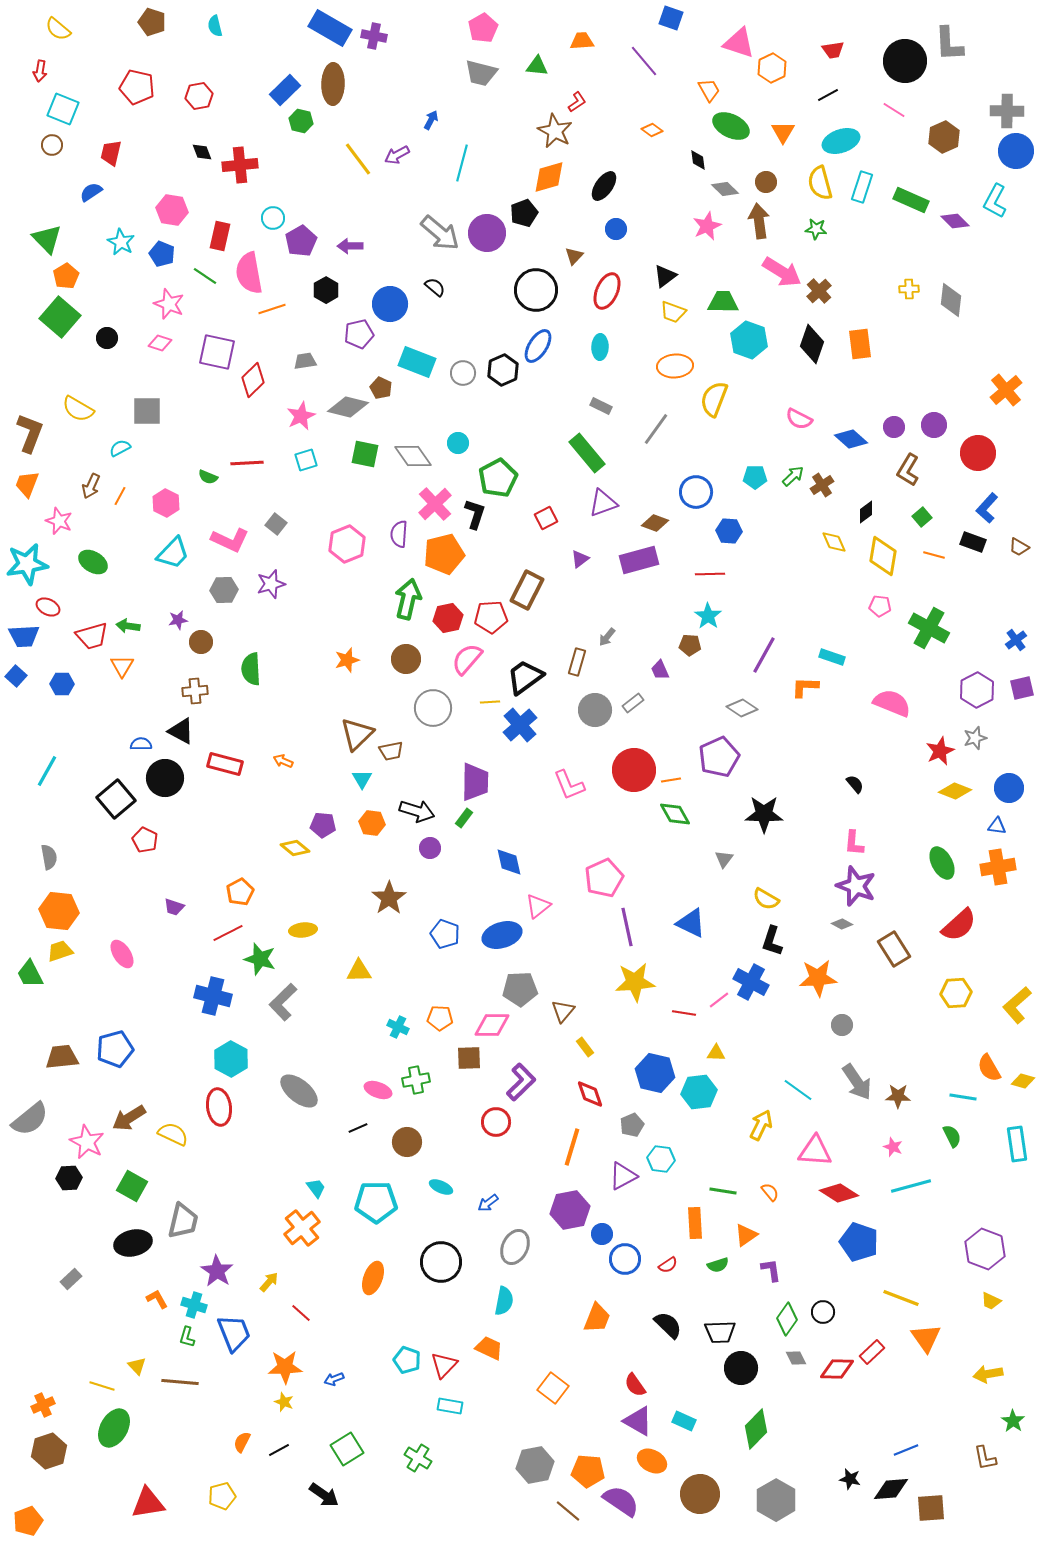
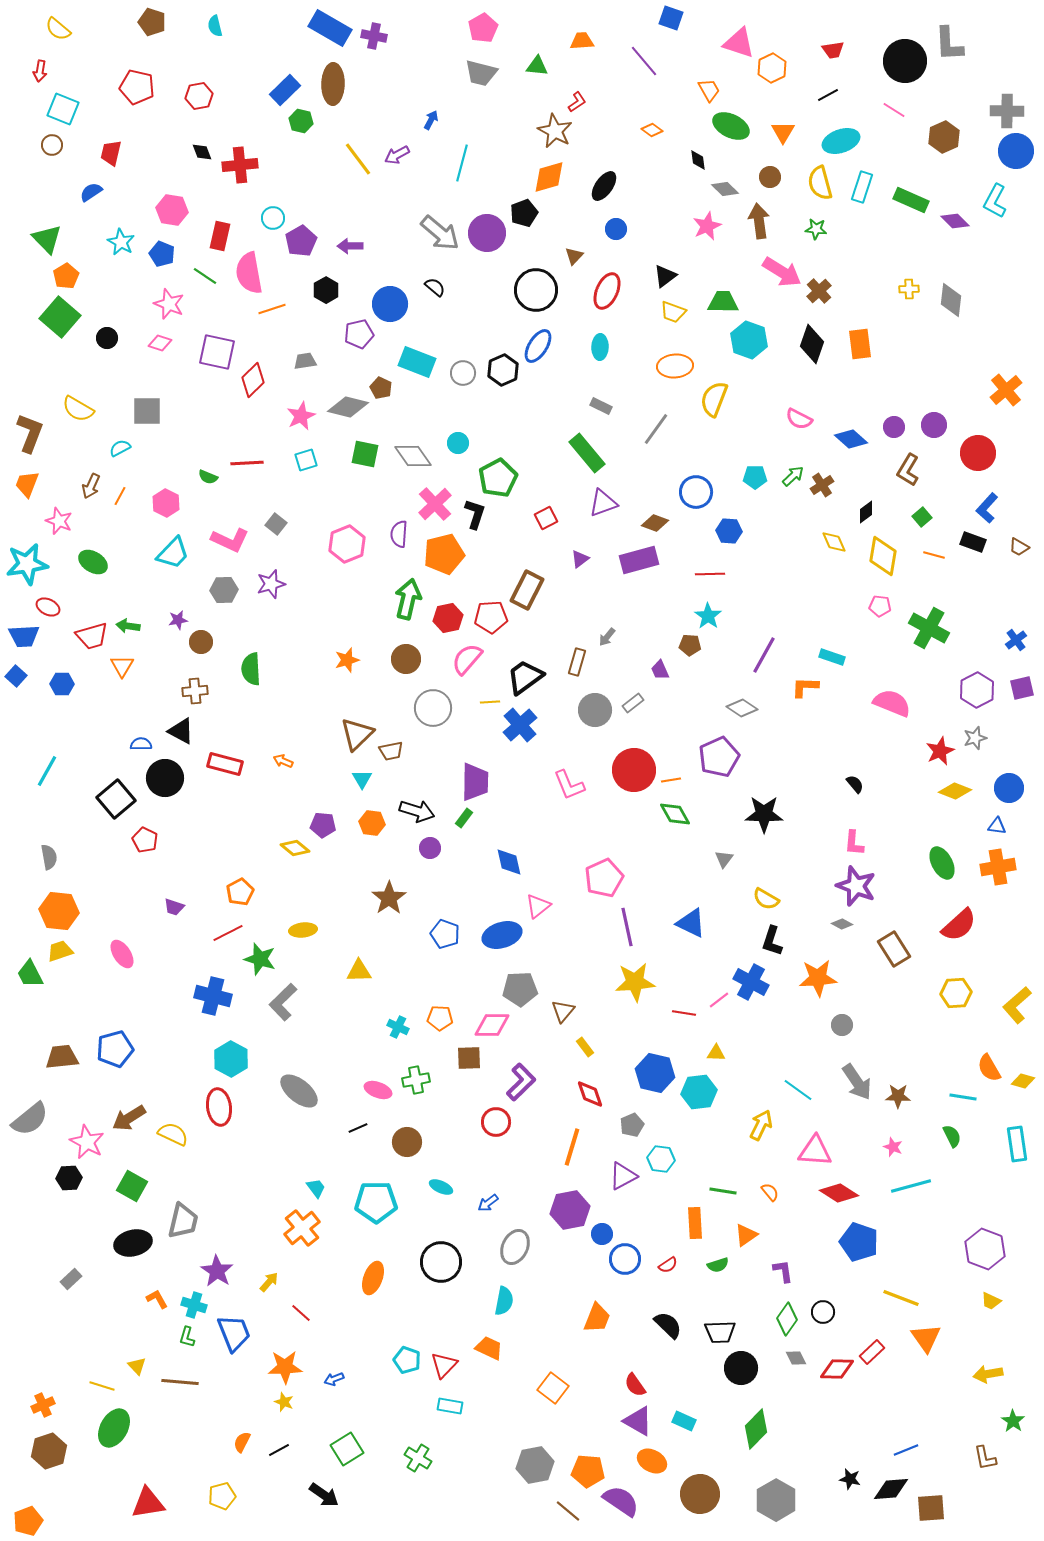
brown circle at (766, 182): moved 4 px right, 5 px up
purple L-shape at (771, 1270): moved 12 px right, 1 px down
